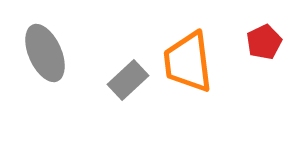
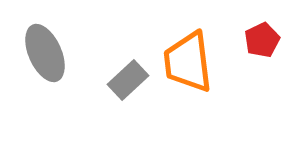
red pentagon: moved 2 px left, 2 px up
